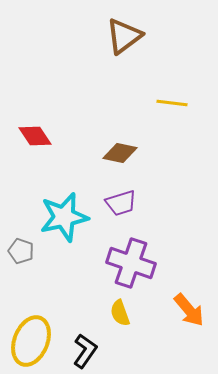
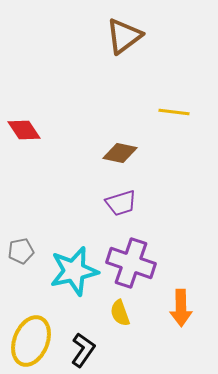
yellow line: moved 2 px right, 9 px down
red diamond: moved 11 px left, 6 px up
cyan star: moved 10 px right, 54 px down
gray pentagon: rotated 30 degrees counterclockwise
orange arrow: moved 8 px left, 2 px up; rotated 39 degrees clockwise
black L-shape: moved 2 px left, 1 px up
